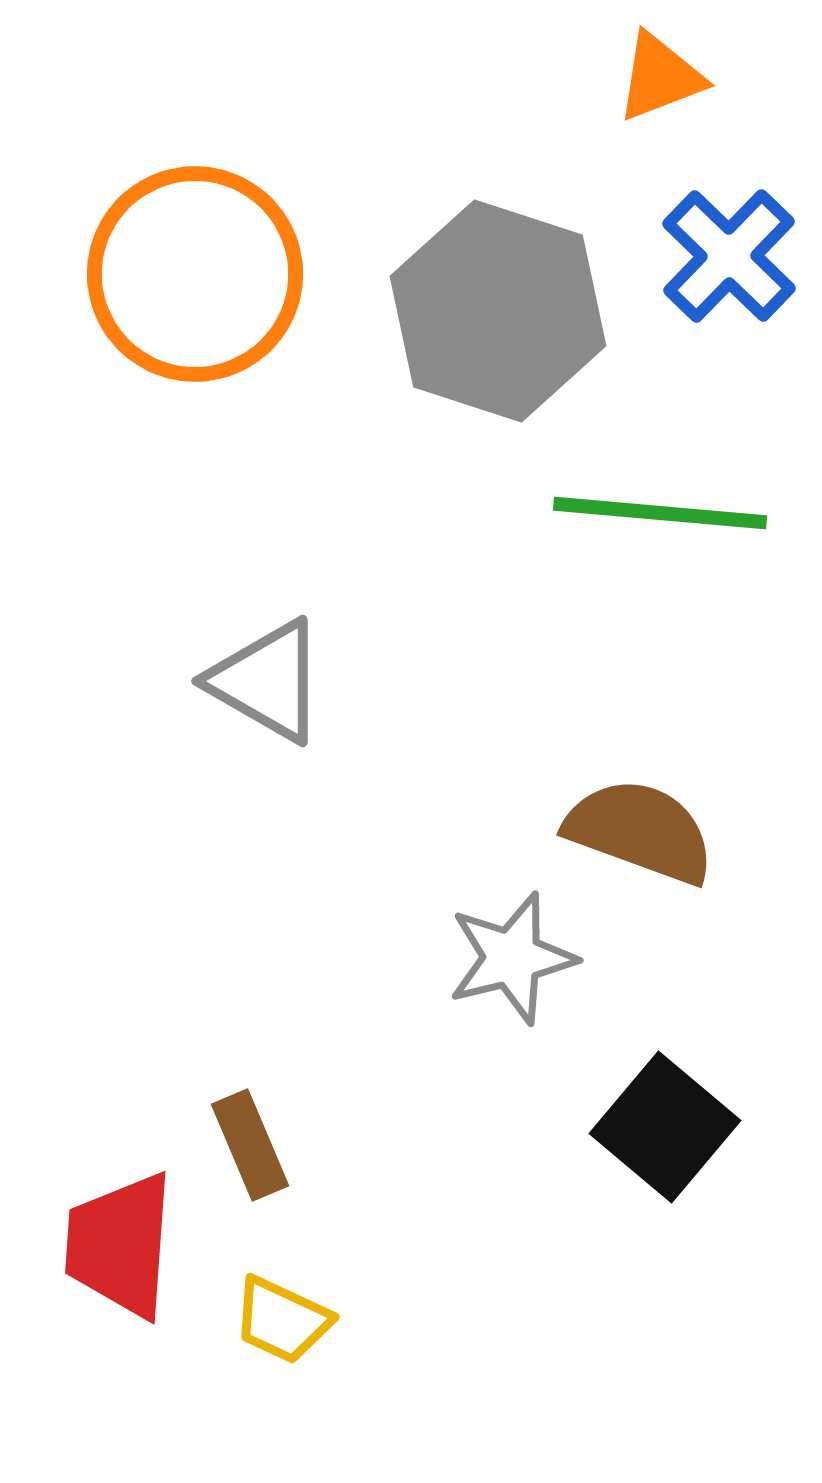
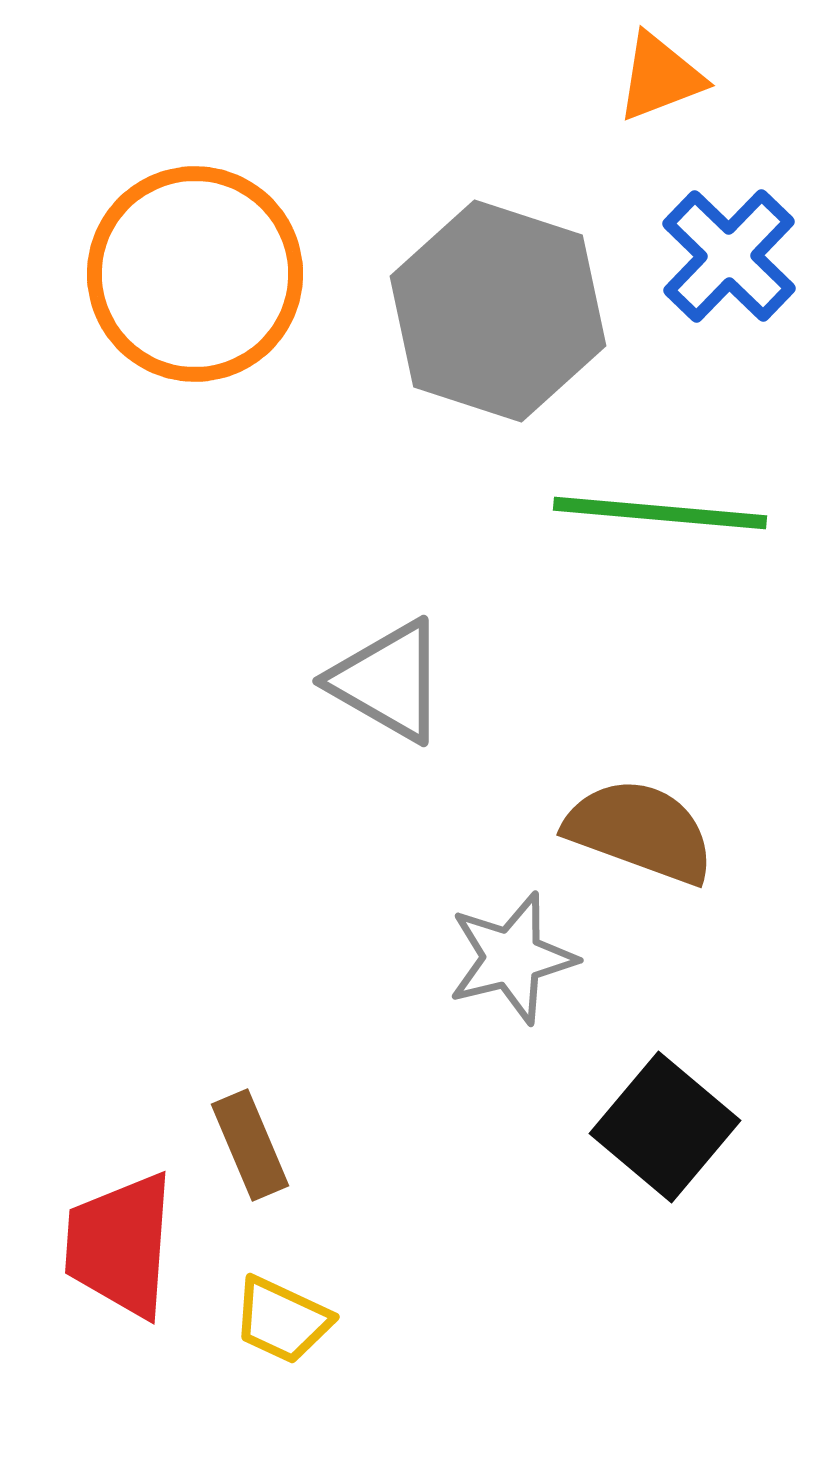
gray triangle: moved 121 px right
